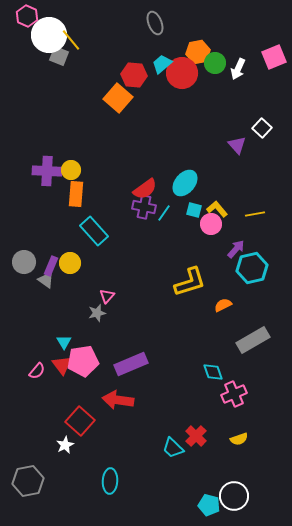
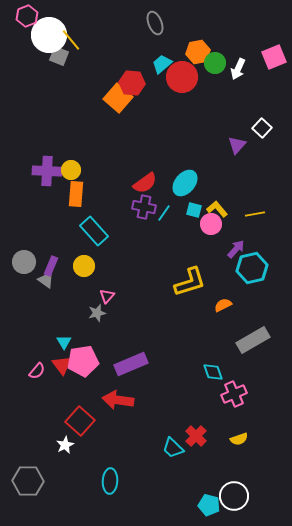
pink hexagon at (27, 16): rotated 15 degrees clockwise
red circle at (182, 73): moved 4 px down
red hexagon at (134, 75): moved 2 px left, 8 px down
purple triangle at (237, 145): rotated 24 degrees clockwise
red semicircle at (145, 189): moved 6 px up
yellow circle at (70, 263): moved 14 px right, 3 px down
gray hexagon at (28, 481): rotated 12 degrees clockwise
